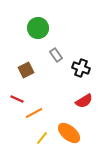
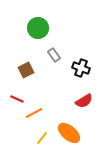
gray rectangle: moved 2 px left
